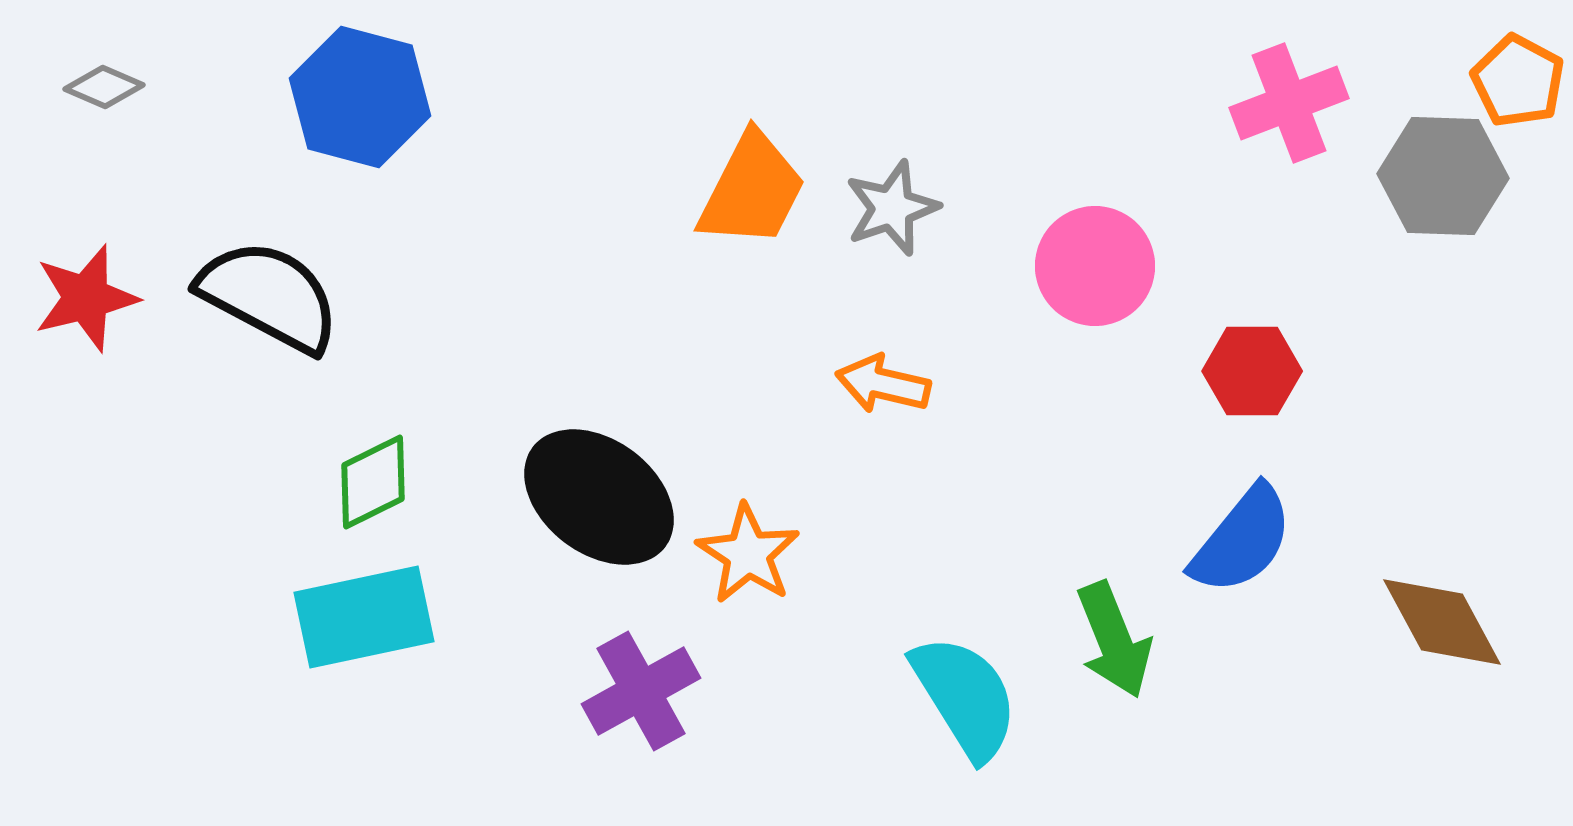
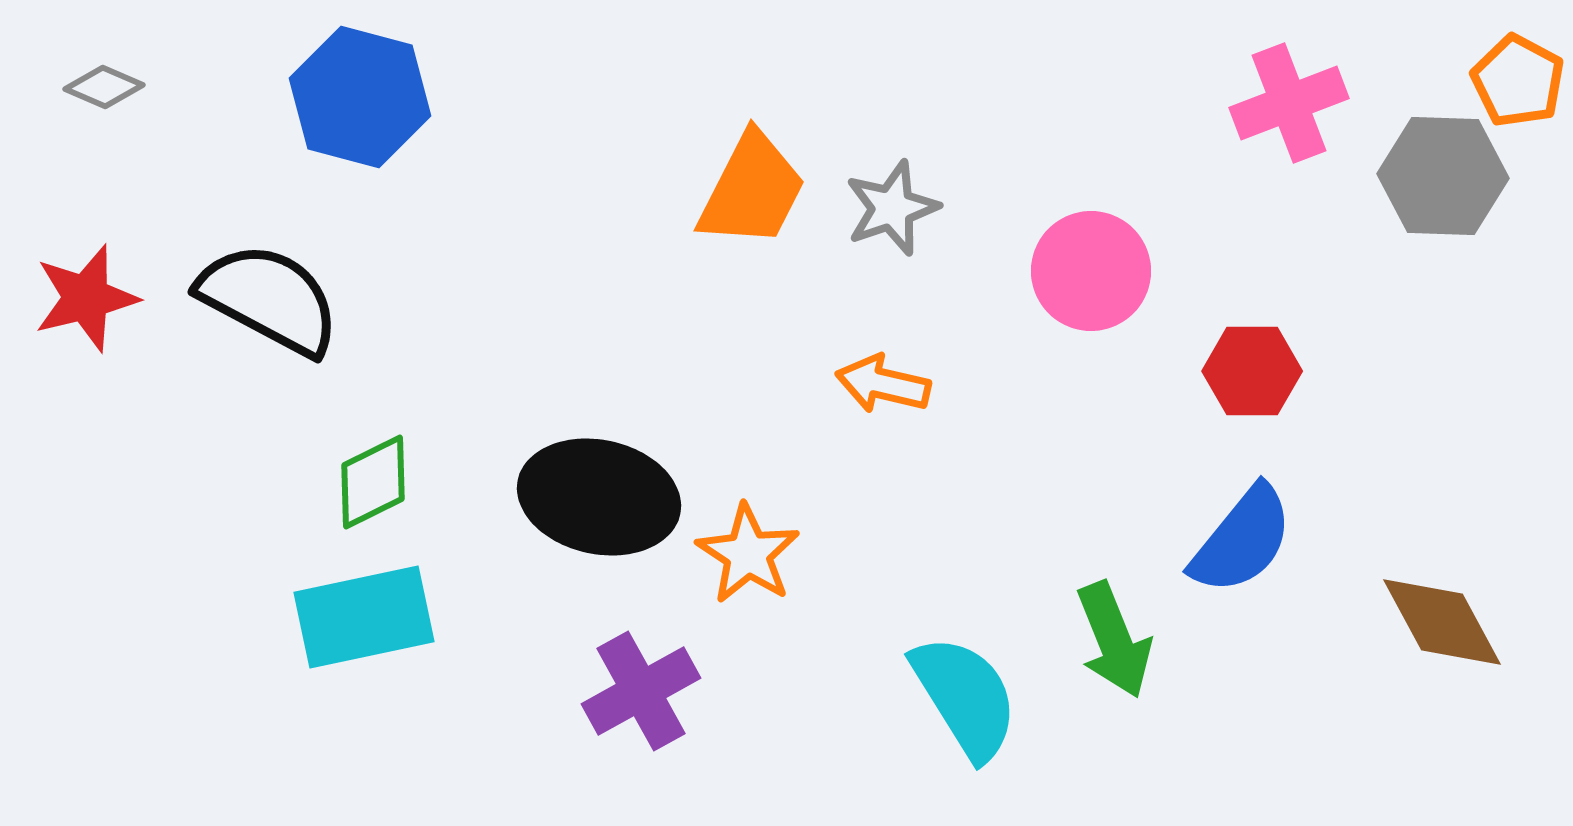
pink circle: moved 4 px left, 5 px down
black semicircle: moved 3 px down
black ellipse: rotated 25 degrees counterclockwise
